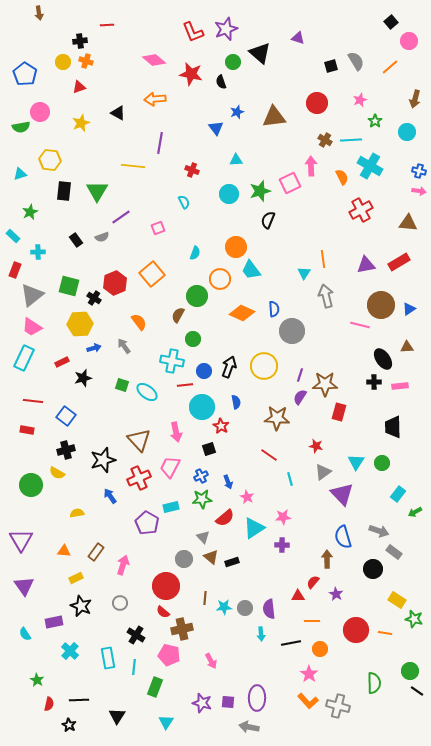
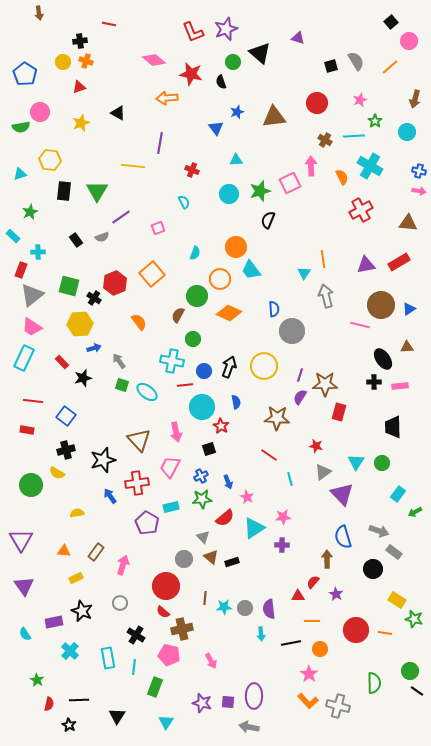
red line at (107, 25): moved 2 px right, 1 px up; rotated 16 degrees clockwise
orange arrow at (155, 99): moved 12 px right, 1 px up
cyan line at (351, 140): moved 3 px right, 4 px up
red rectangle at (15, 270): moved 6 px right
orange diamond at (242, 313): moved 13 px left
gray arrow at (124, 346): moved 5 px left, 15 px down
red rectangle at (62, 362): rotated 72 degrees clockwise
red cross at (139, 478): moved 2 px left, 5 px down; rotated 15 degrees clockwise
black star at (81, 606): moved 1 px right, 5 px down
purple ellipse at (257, 698): moved 3 px left, 2 px up
